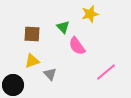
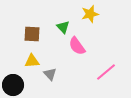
yellow triangle: rotated 14 degrees clockwise
